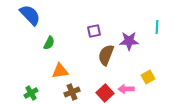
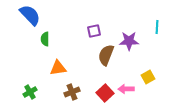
green semicircle: moved 4 px left, 4 px up; rotated 152 degrees clockwise
orange triangle: moved 2 px left, 3 px up
green cross: moved 1 px left, 1 px up
